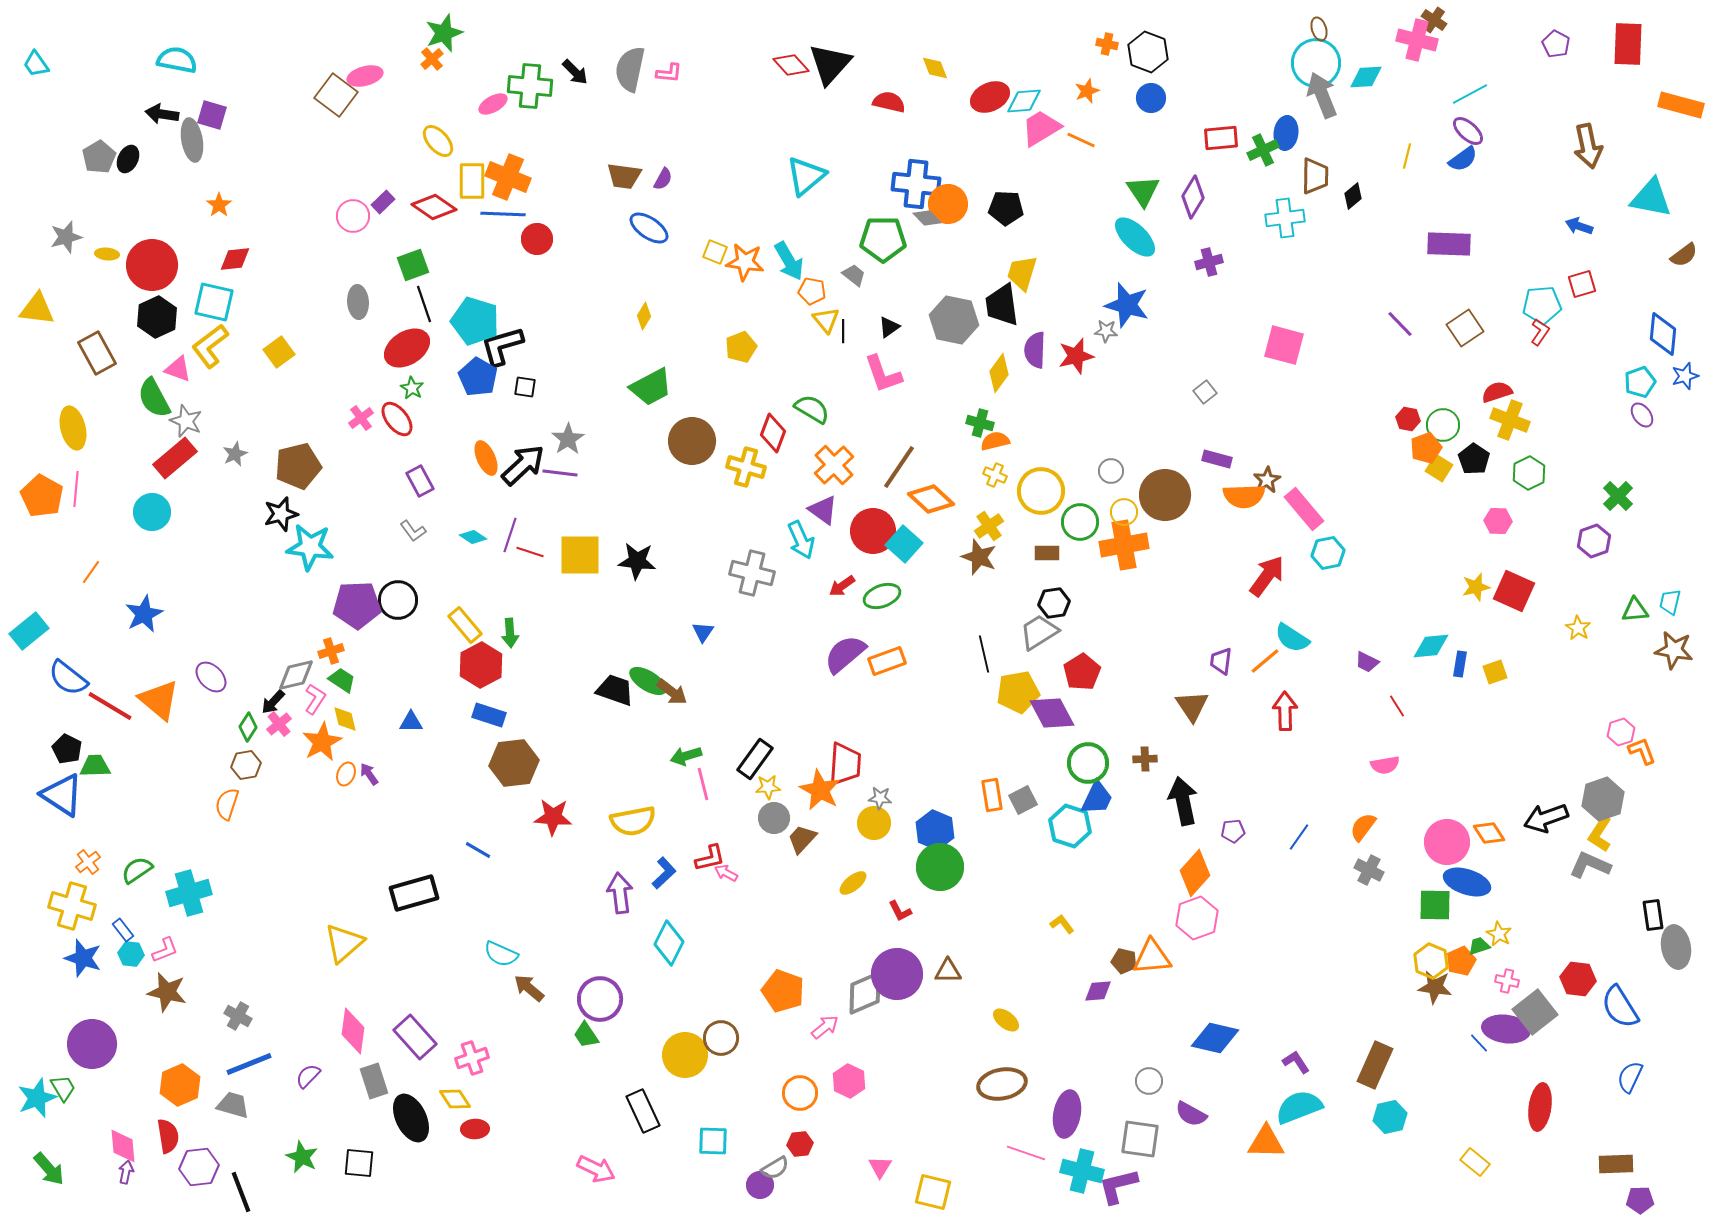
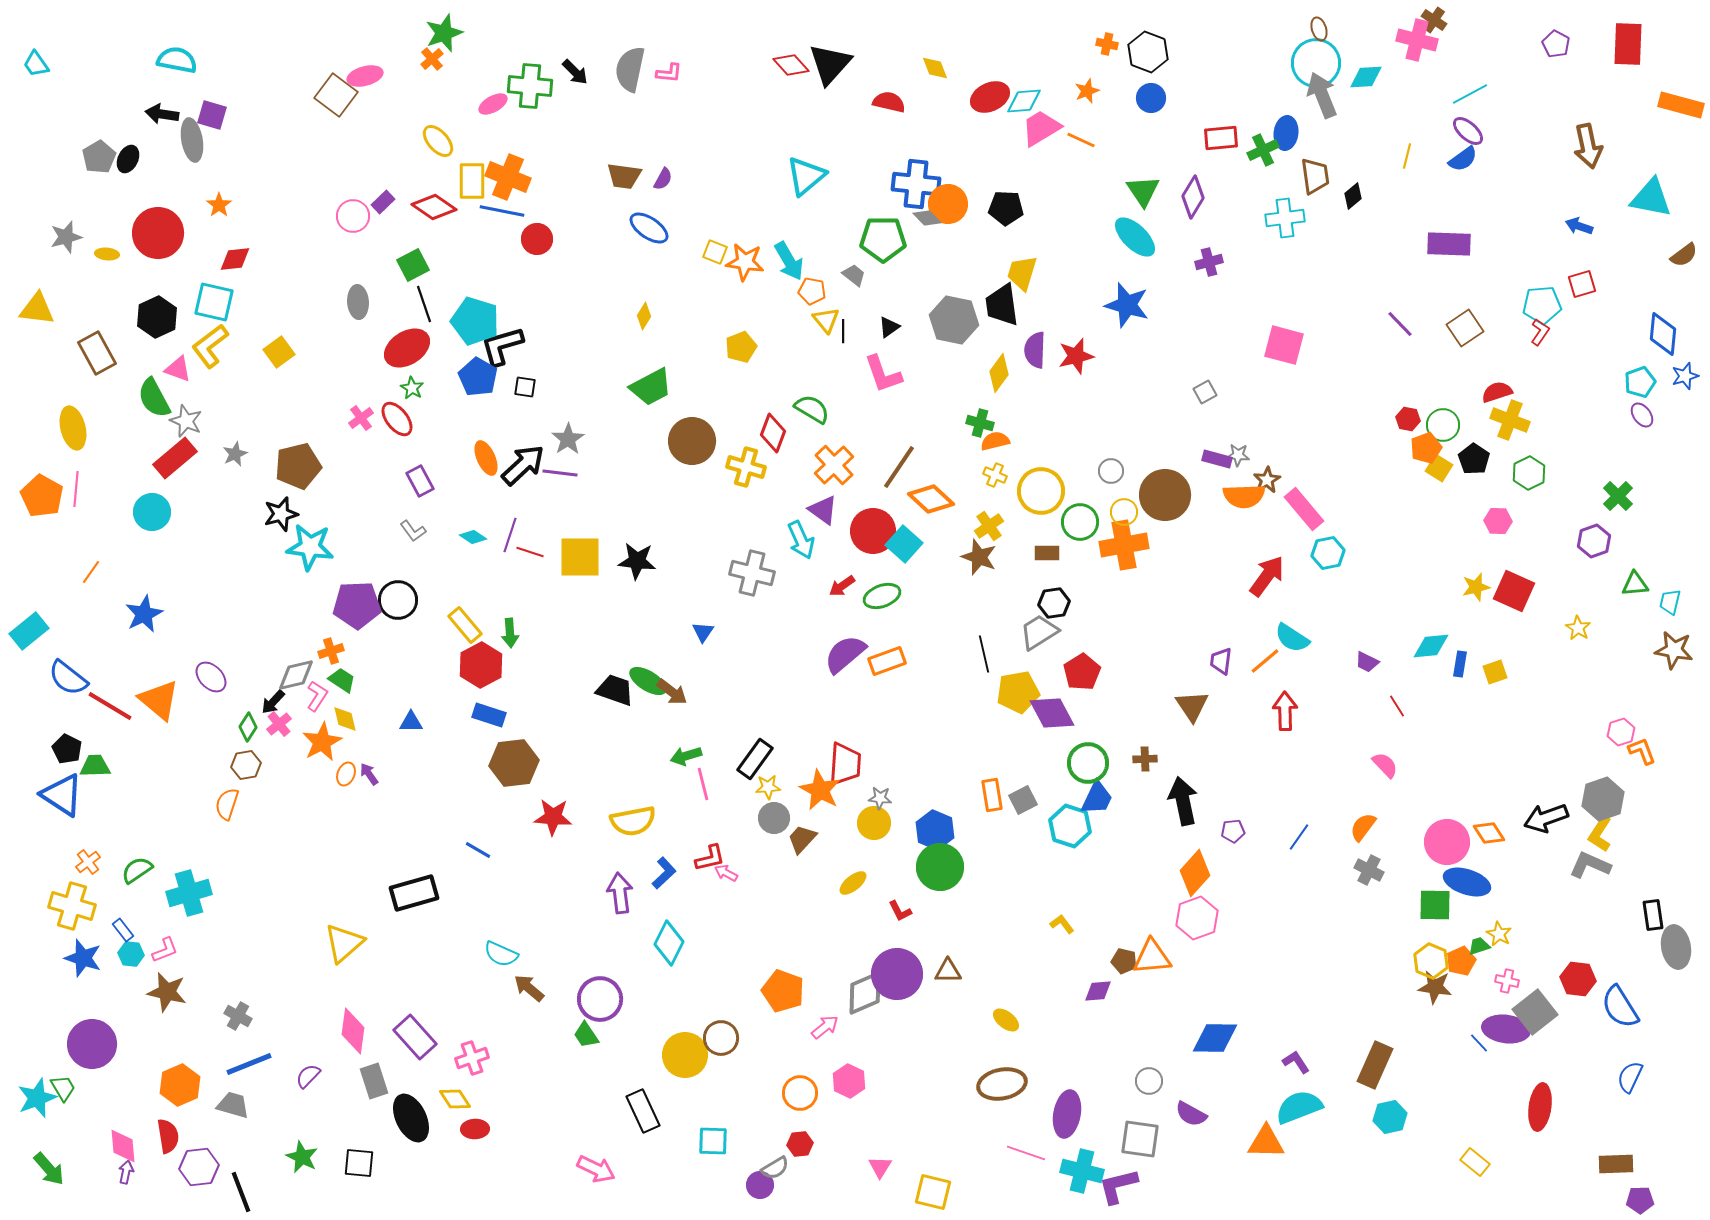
brown trapezoid at (1315, 176): rotated 9 degrees counterclockwise
blue line at (503, 214): moved 1 px left, 3 px up; rotated 9 degrees clockwise
red circle at (152, 265): moved 6 px right, 32 px up
green square at (413, 265): rotated 8 degrees counterclockwise
gray star at (1106, 331): moved 132 px right, 124 px down
gray square at (1205, 392): rotated 10 degrees clockwise
yellow square at (580, 555): moved 2 px down
green triangle at (1635, 610): moved 26 px up
pink L-shape at (315, 699): moved 2 px right, 3 px up
pink semicircle at (1385, 765): rotated 124 degrees counterclockwise
blue diamond at (1215, 1038): rotated 12 degrees counterclockwise
